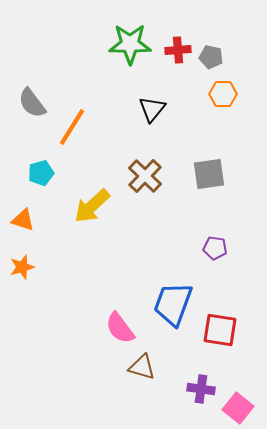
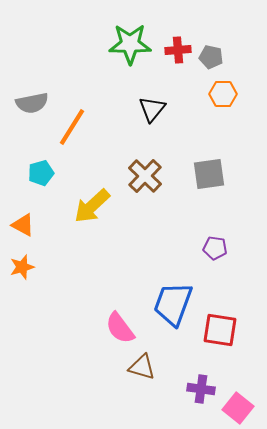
gray semicircle: rotated 64 degrees counterclockwise
orange triangle: moved 5 px down; rotated 10 degrees clockwise
